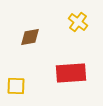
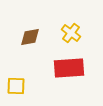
yellow cross: moved 7 px left, 11 px down
red rectangle: moved 2 px left, 5 px up
